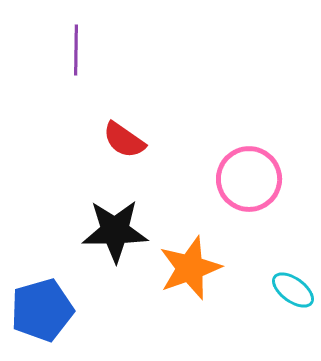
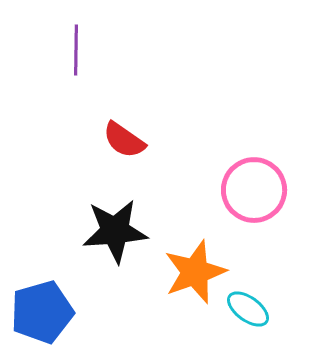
pink circle: moved 5 px right, 11 px down
black star: rotated 4 degrees counterclockwise
orange star: moved 5 px right, 4 px down
cyan ellipse: moved 45 px left, 19 px down
blue pentagon: moved 2 px down
